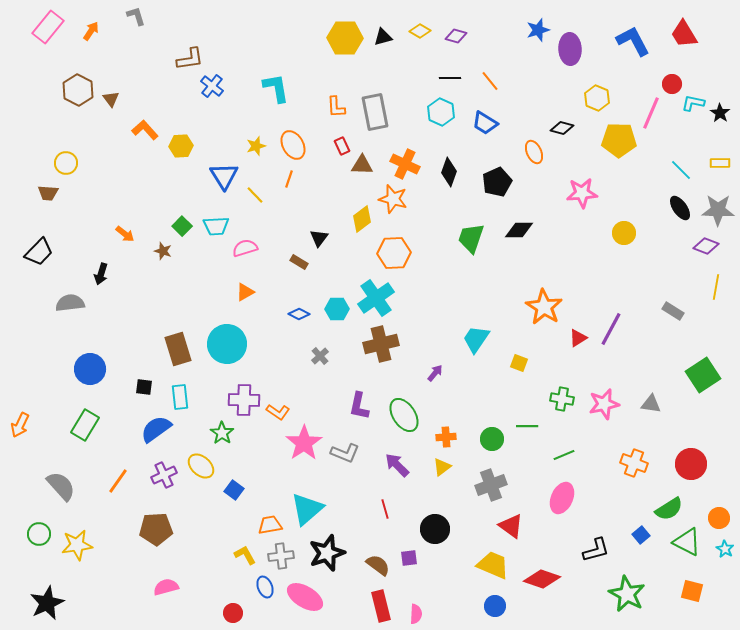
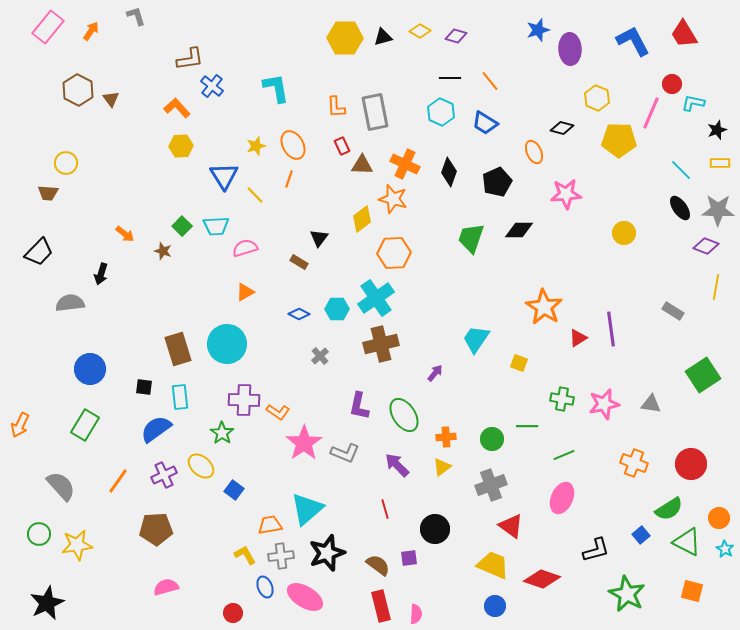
black star at (720, 113): moved 3 px left, 17 px down; rotated 18 degrees clockwise
orange L-shape at (145, 130): moved 32 px right, 22 px up
pink star at (582, 193): moved 16 px left, 1 px down
purple line at (611, 329): rotated 36 degrees counterclockwise
